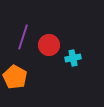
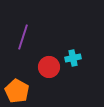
red circle: moved 22 px down
orange pentagon: moved 2 px right, 14 px down
